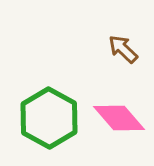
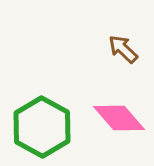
green hexagon: moved 7 px left, 9 px down
